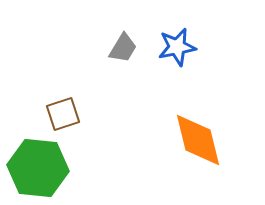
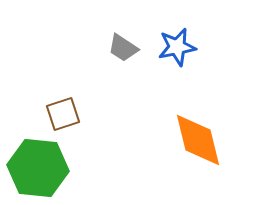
gray trapezoid: rotated 92 degrees clockwise
